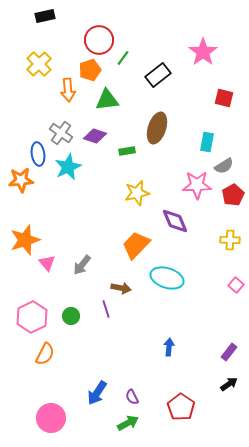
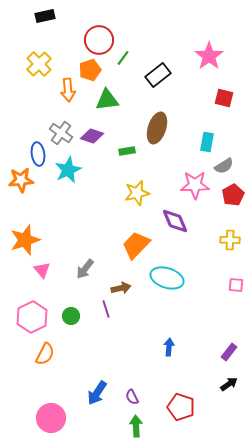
pink star at (203, 52): moved 6 px right, 4 px down
purple diamond at (95, 136): moved 3 px left
cyan star at (68, 167): moved 3 px down
pink star at (197, 185): moved 2 px left
pink triangle at (47, 263): moved 5 px left, 7 px down
gray arrow at (82, 265): moved 3 px right, 4 px down
pink square at (236, 285): rotated 35 degrees counterclockwise
brown arrow at (121, 288): rotated 24 degrees counterclockwise
red pentagon at (181, 407): rotated 16 degrees counterclockwise
green arrow at (128, 423): moved 8 px right, 3 px down; rotated 65 degrees counterclockwise
